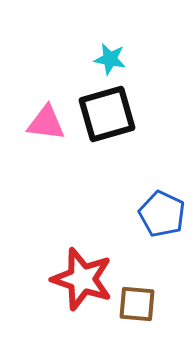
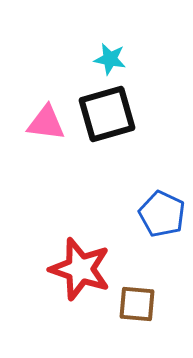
red star: moved 2 px left, 10 px up
